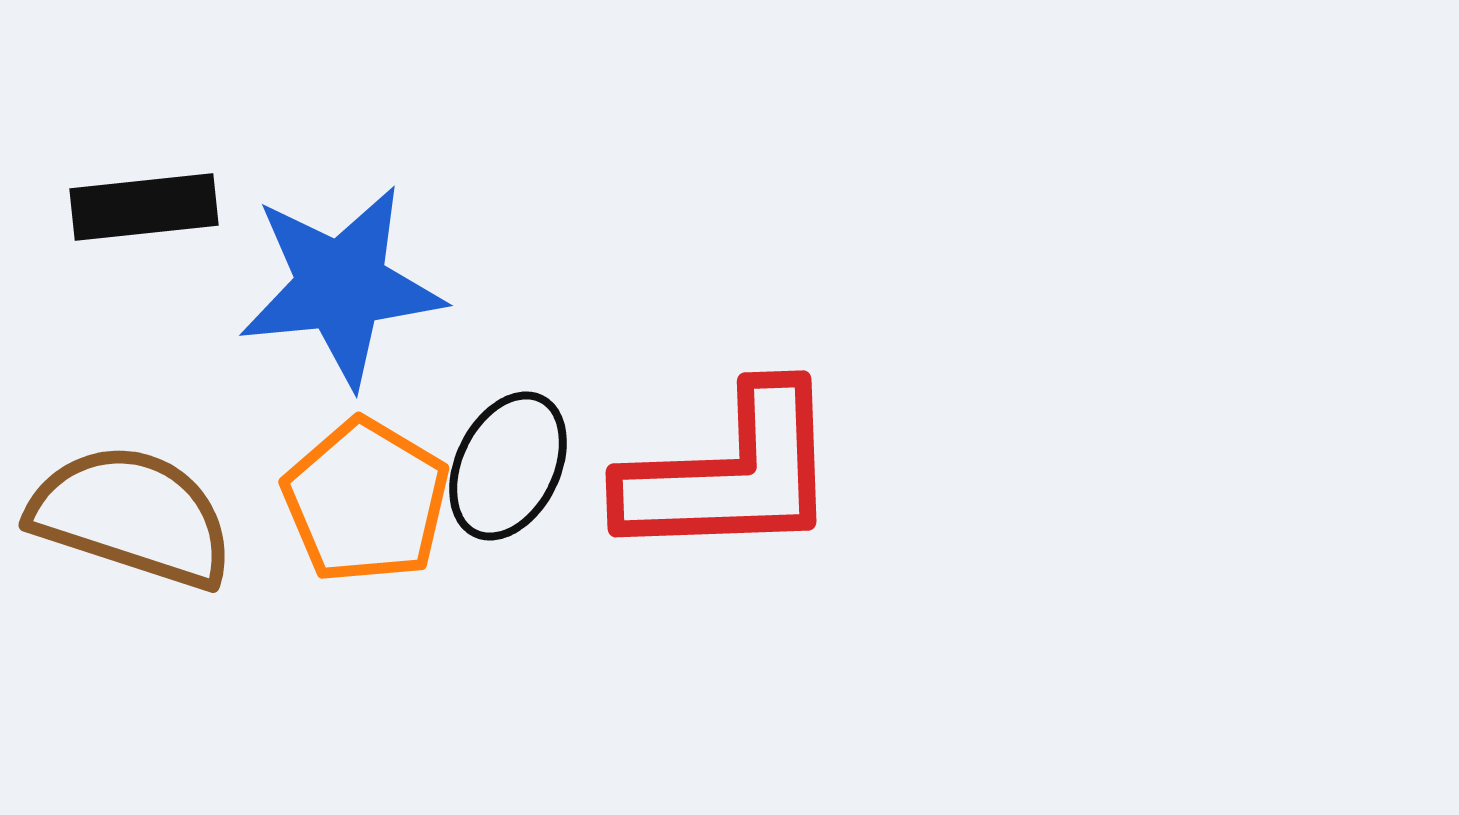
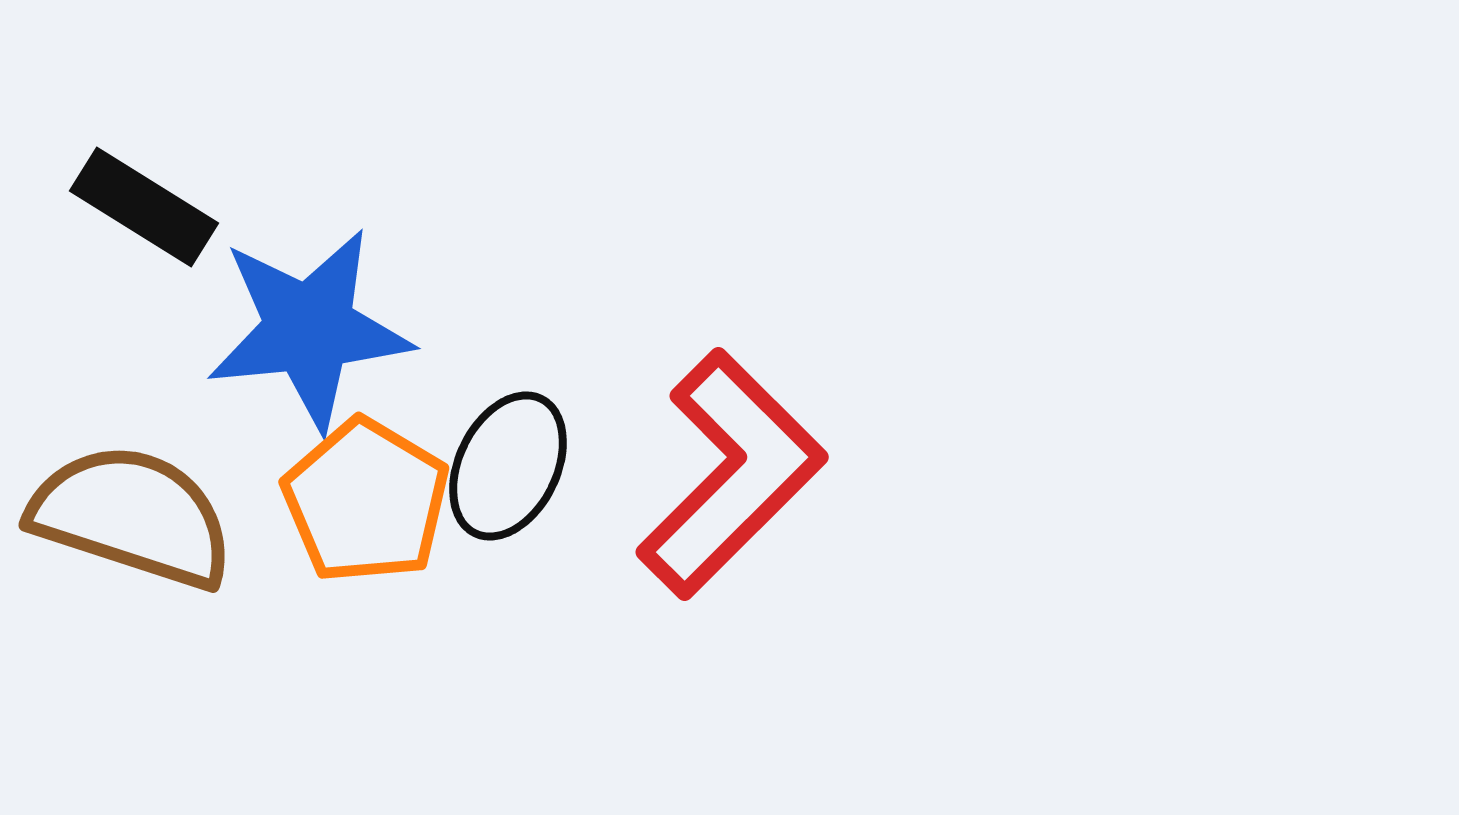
black rectangle: rotated 38 degrees clockwise
blue star: moved 32 px left, 43 px down
red L-shape: rotated 43 degrees counterclockwise
